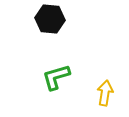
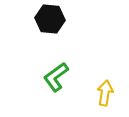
green L-shape: rotated 20 degrees counterclockwise
